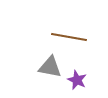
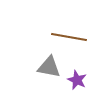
gray triangle: moved 1 px left
